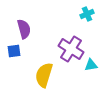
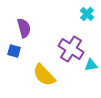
cyan cross: rotated 24 degrees counterclockwise
purple semicircle: moved 1 px up
blue square: rotated 24 degrees clockwise
yellow semicircle: rotated 60 degrees counterclockwise
